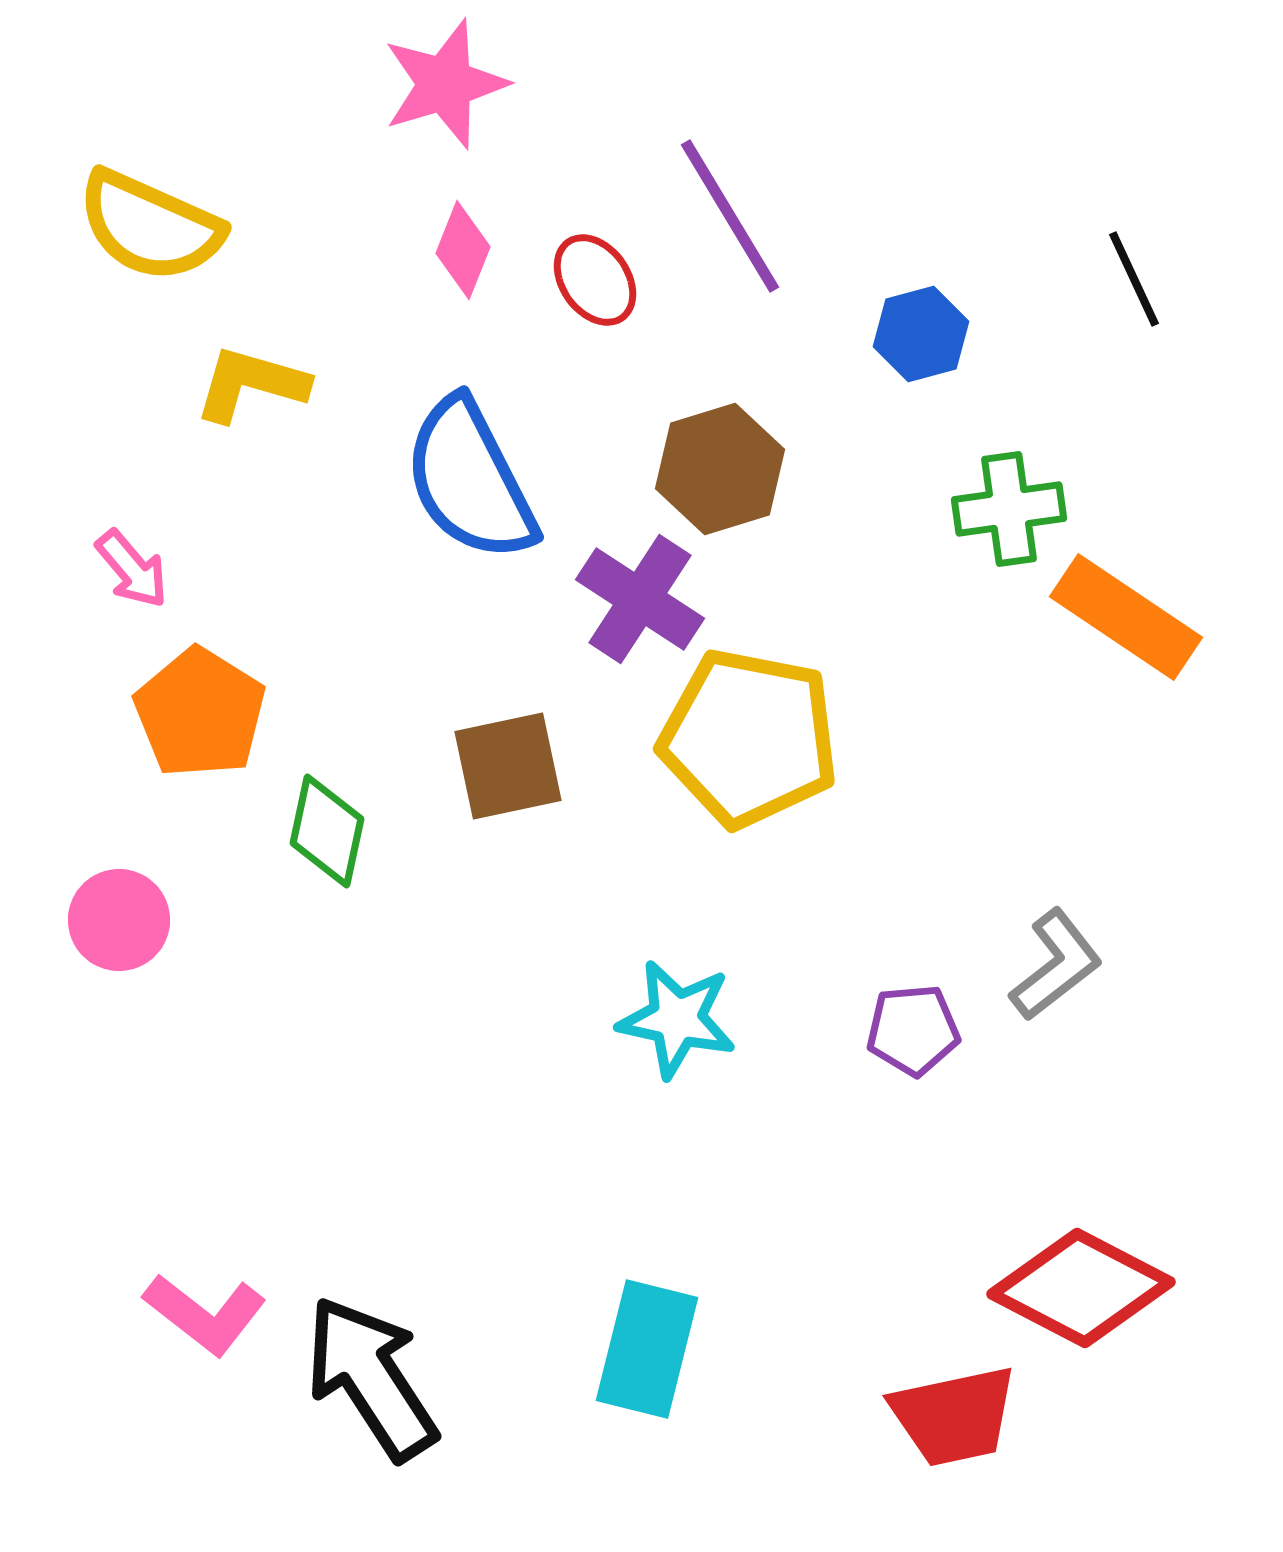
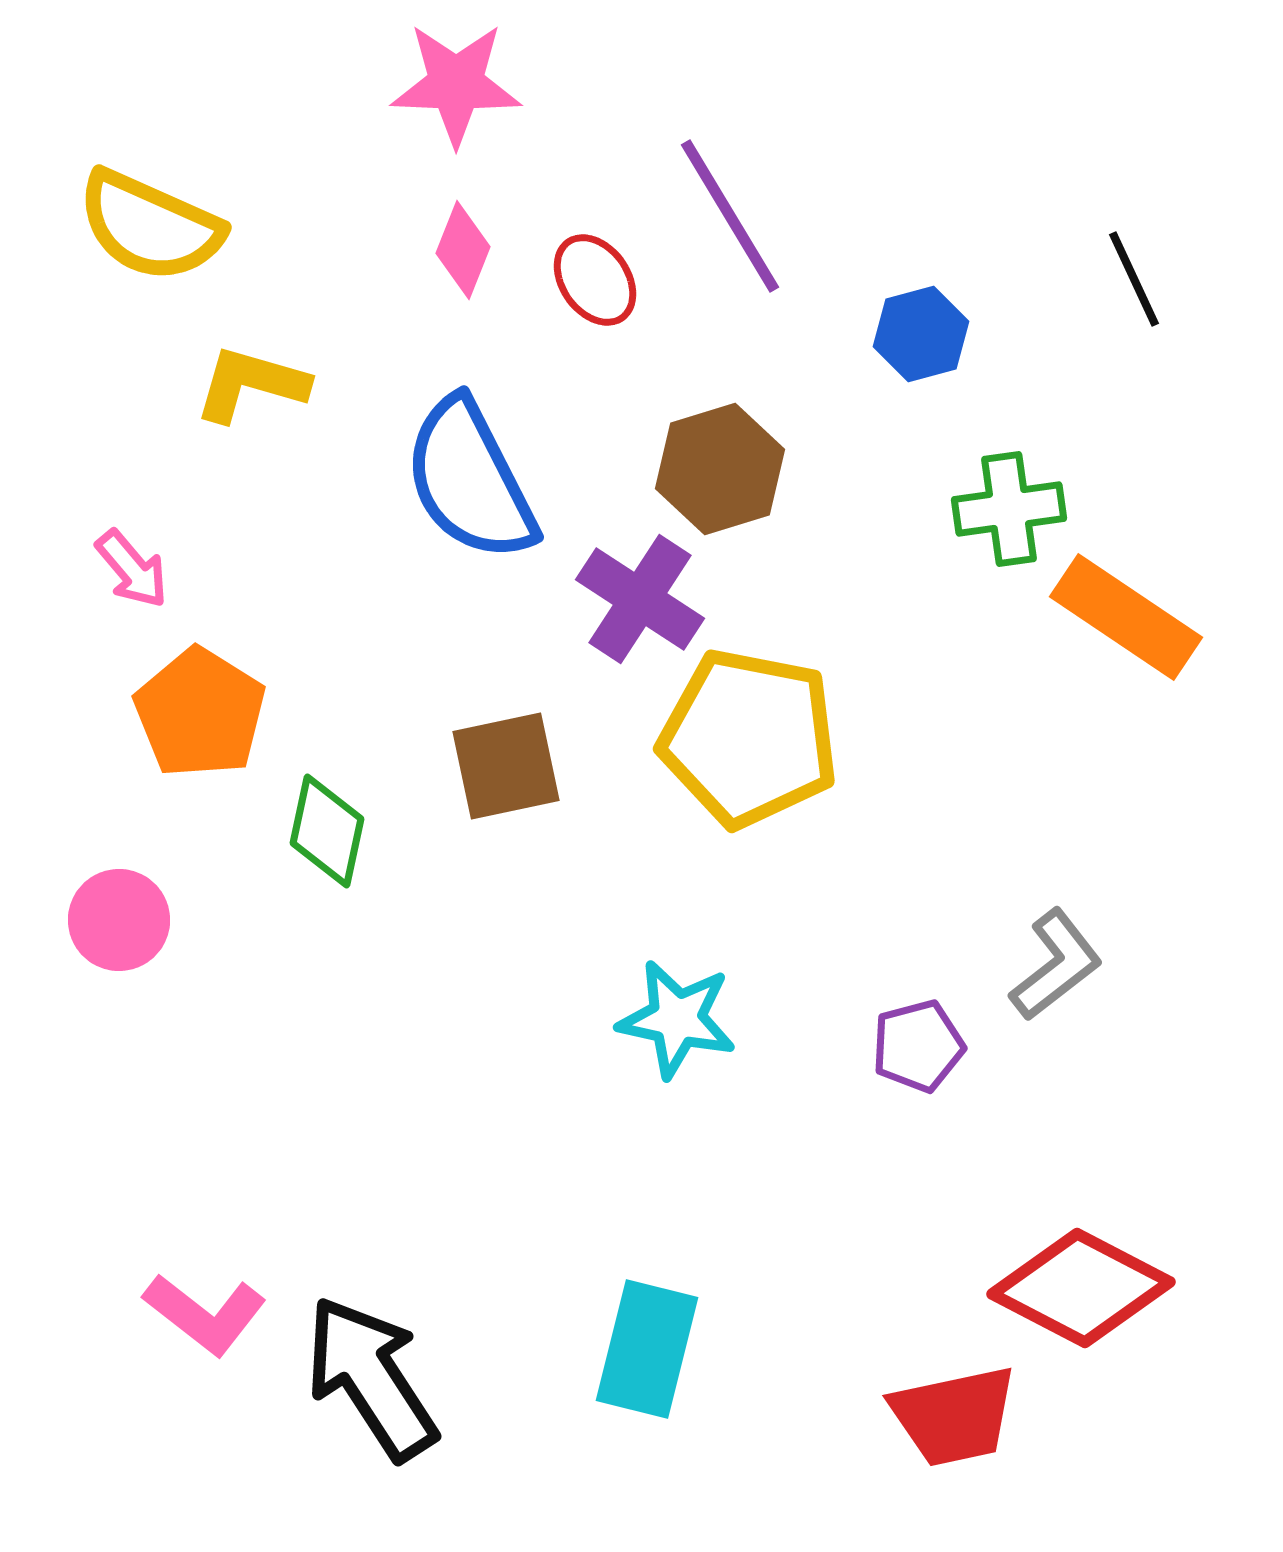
pink star: moved 11 px right; rotated 19 degrees clockwise
brown square: moved 2 px left
purple pentagon: moved 5 px right, 16 px down; rotated 10 degrees counterclockwise
